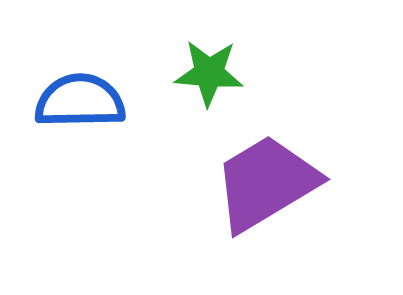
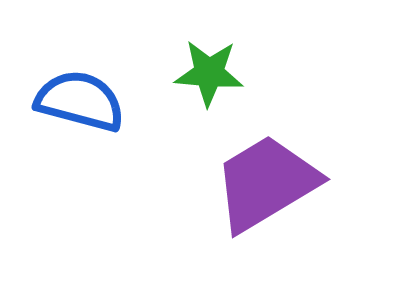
blue semicircle: rotated 16 degrees clockwise
